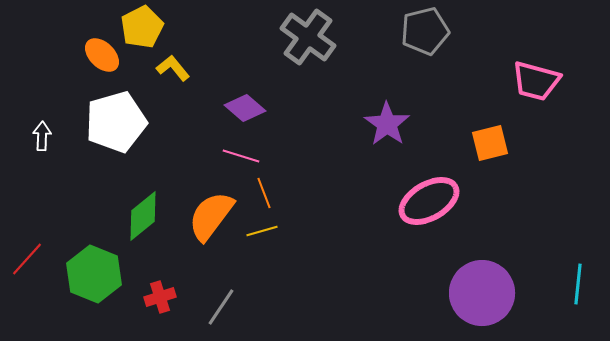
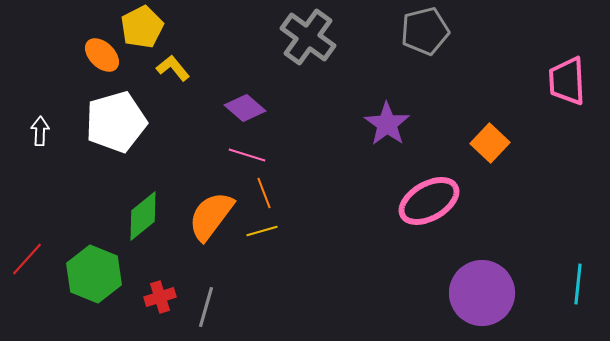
pink trapezoid: moved 31 px right; rotated 72 degrees clockwise
white arrow: moved 2 px left, 5 px up
orange square: rotated 33 degrees counterclockwise
pink line: moved 6 px right, 1 px up
gray line: moved 15 px left; rotated 18 degrees counterclockwise
